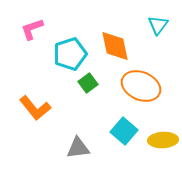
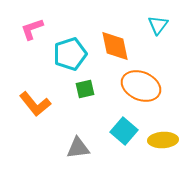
green square: moved 3 px left, 6 px down; rotated 24 degrees clockwise
orange L-shape: moved 4 px up
